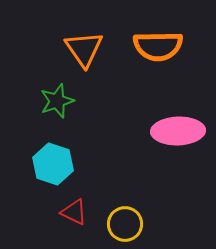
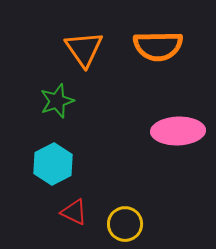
cyan hexagon: rotated 15 degrees clockwise
